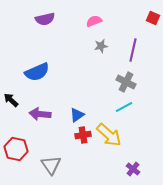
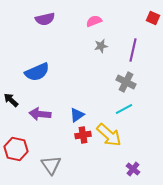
cyan line: moved 2 px down
